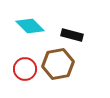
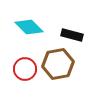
cyan diamond: moved 1 px left, 1 px down
